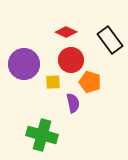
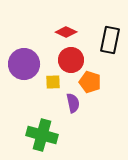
black rectangle: rotated 48 degrees clockwise
